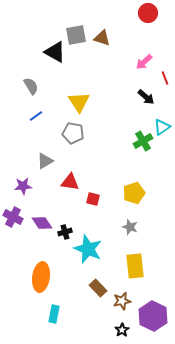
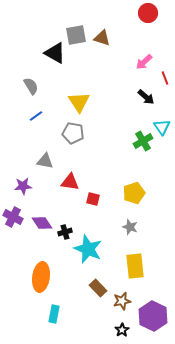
black triangle: moved 1 px down
cyan triangle: rotated 30 degrees counterclockwise
gray triangle: rotated 42 degrees clockwise
